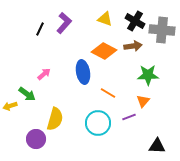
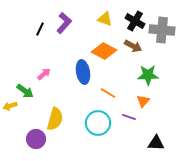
brown arrow: rotated 36 degrees clockwise
green arrow: moved 2 px left, 3 px up
purple line: rotated 40 degrees clockwise
black triangle: moved 1 px left, 3 px up
